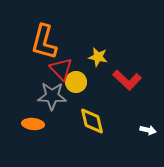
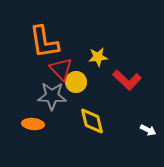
orange L-shape: rotated 24 degrees counterclockwise
yellow star: rotated 18 degrees counterclockwise
white arrow: rotated 14 degrees clockwise
